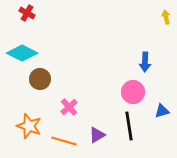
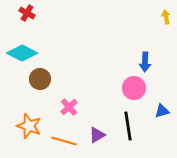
pink circle: moved 1 px right, 4 px up
black line: moved 1 px left
